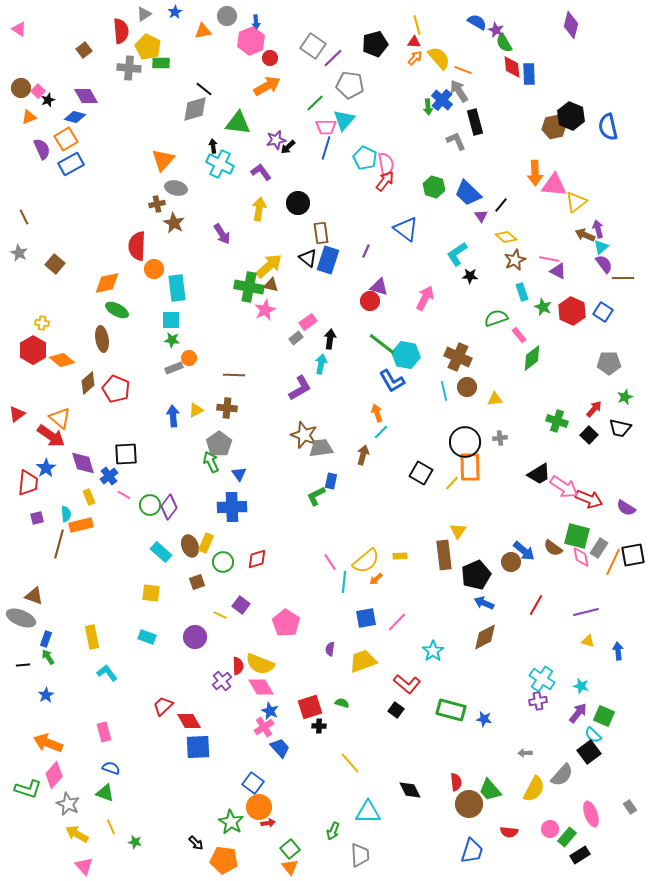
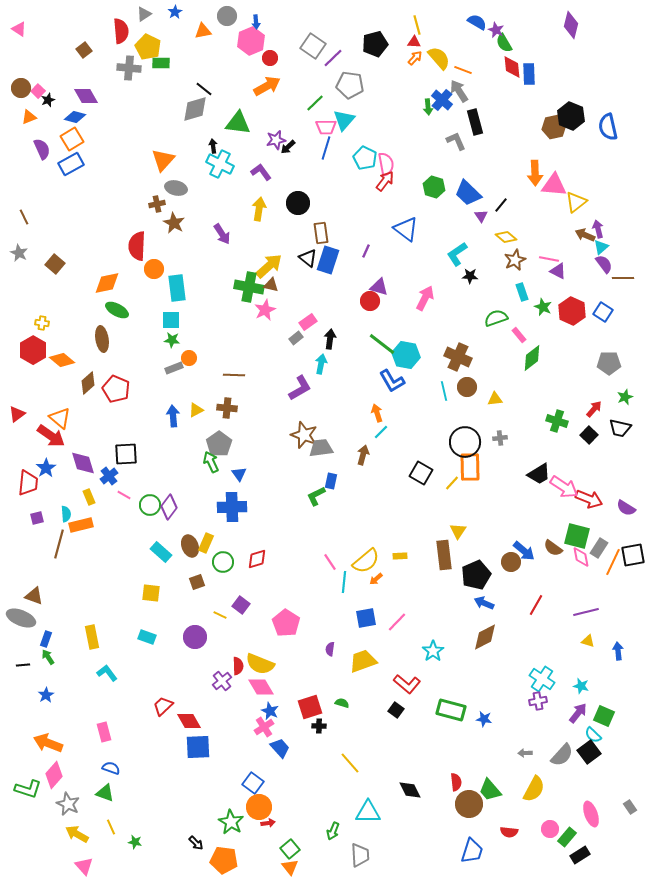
orange square at (66, 139): moved 6 px right
gray semicircle at (562, 775): moved 20 px up
